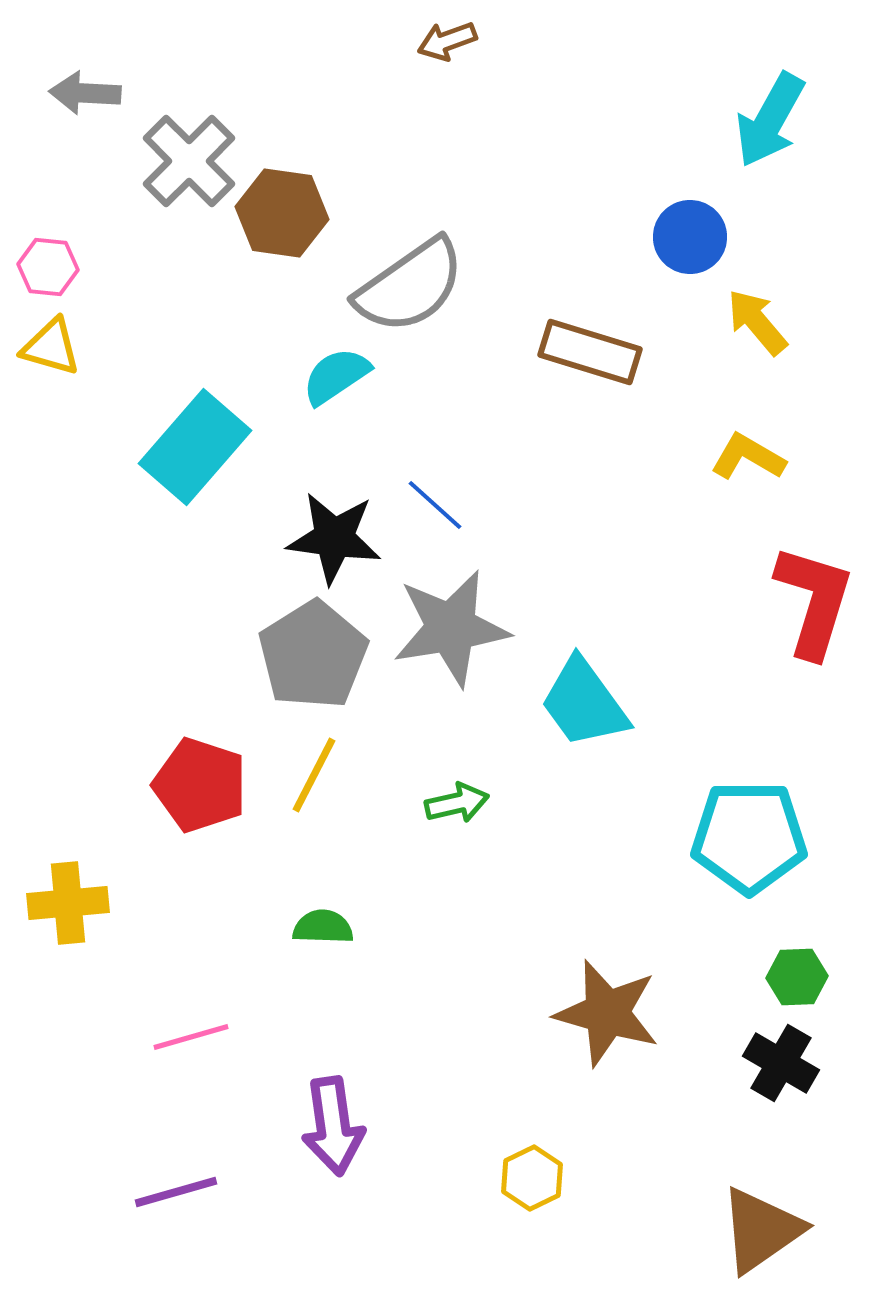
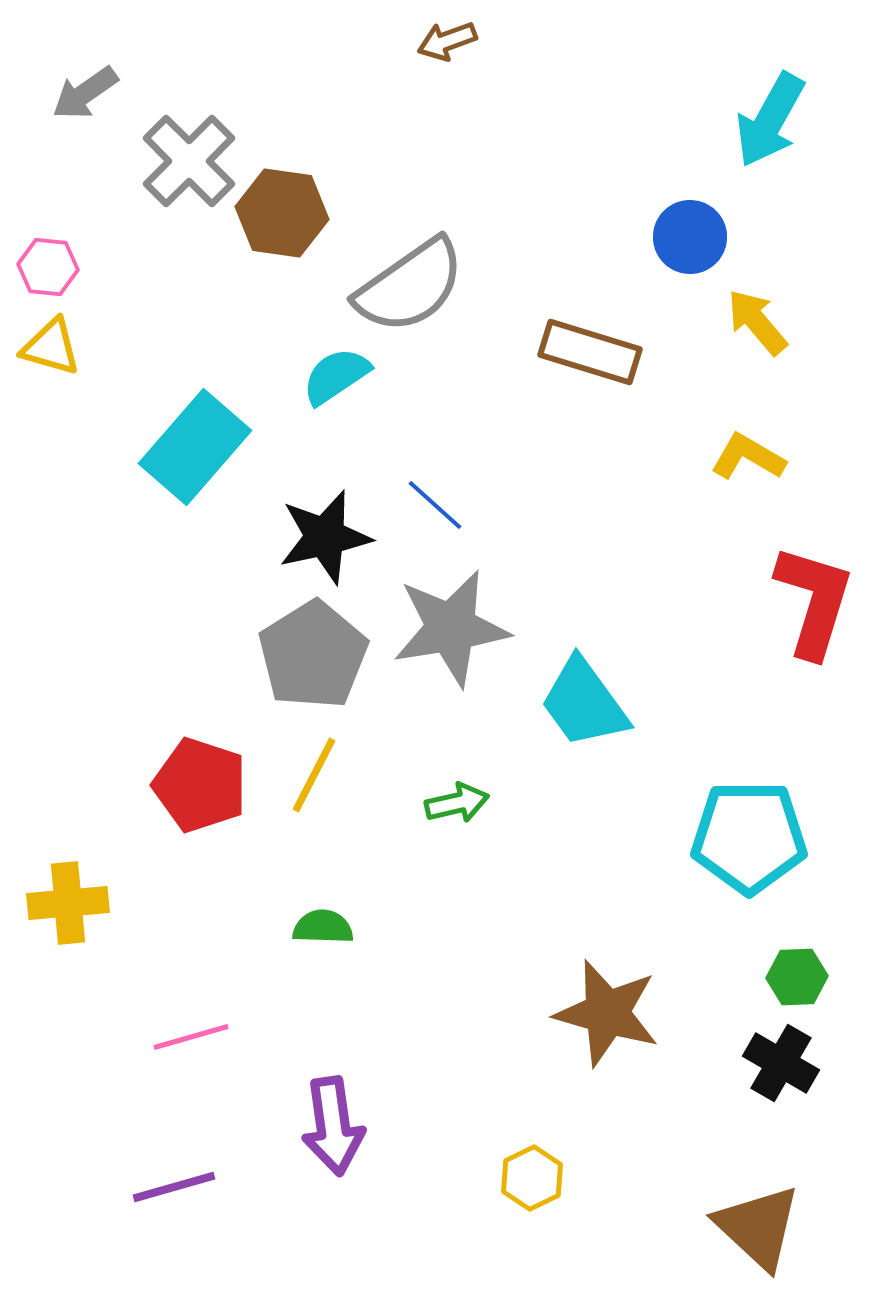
gray arrow: rotated 38 degrees counterclockwise
black star: moved 9 px left, 1 px up; rotated 20 degrees counterclockwise
purple line: moved 2 px left, 5 px up
brown triangle: moved 3 px left, 3 px up; rotated 42 degrees counterclockwise
